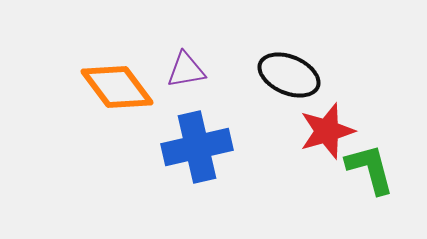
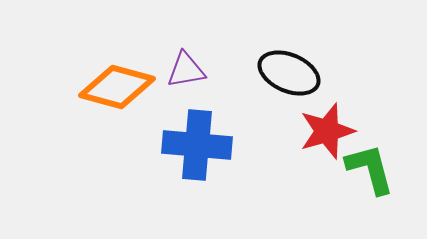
black ellipse: moved 2 px up
orange diamond: rotated 38 degrees counterclockwise
blue cross: moved 2 px up; rotated 18 degrees clockwise
